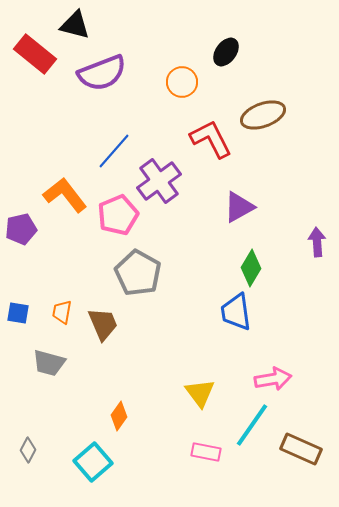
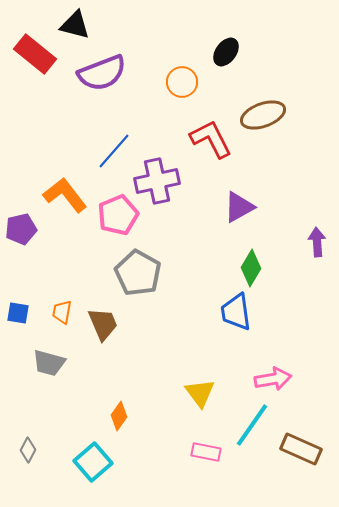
purple cross: moved 2 px left; rotated 24 degrees clockwise
